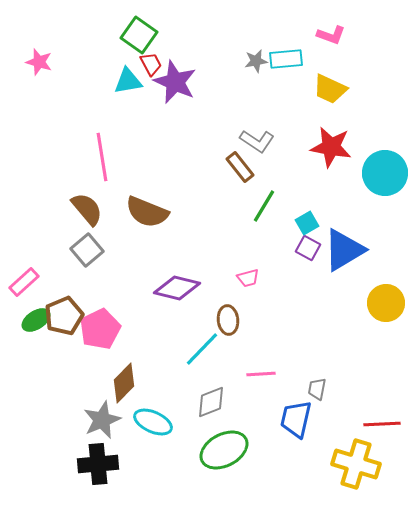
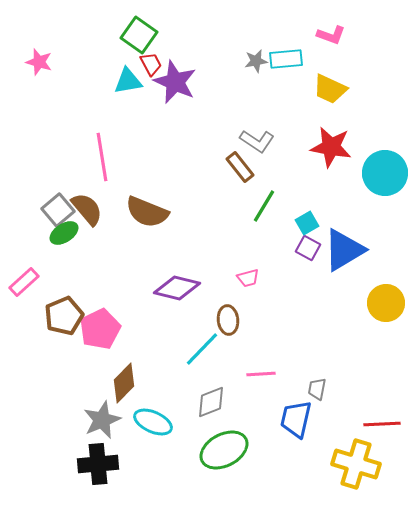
gray square at (87, 250): moved 29 px left, 40 px up
green ellipse at (36, 320): moved 28 px right, 87 px up
